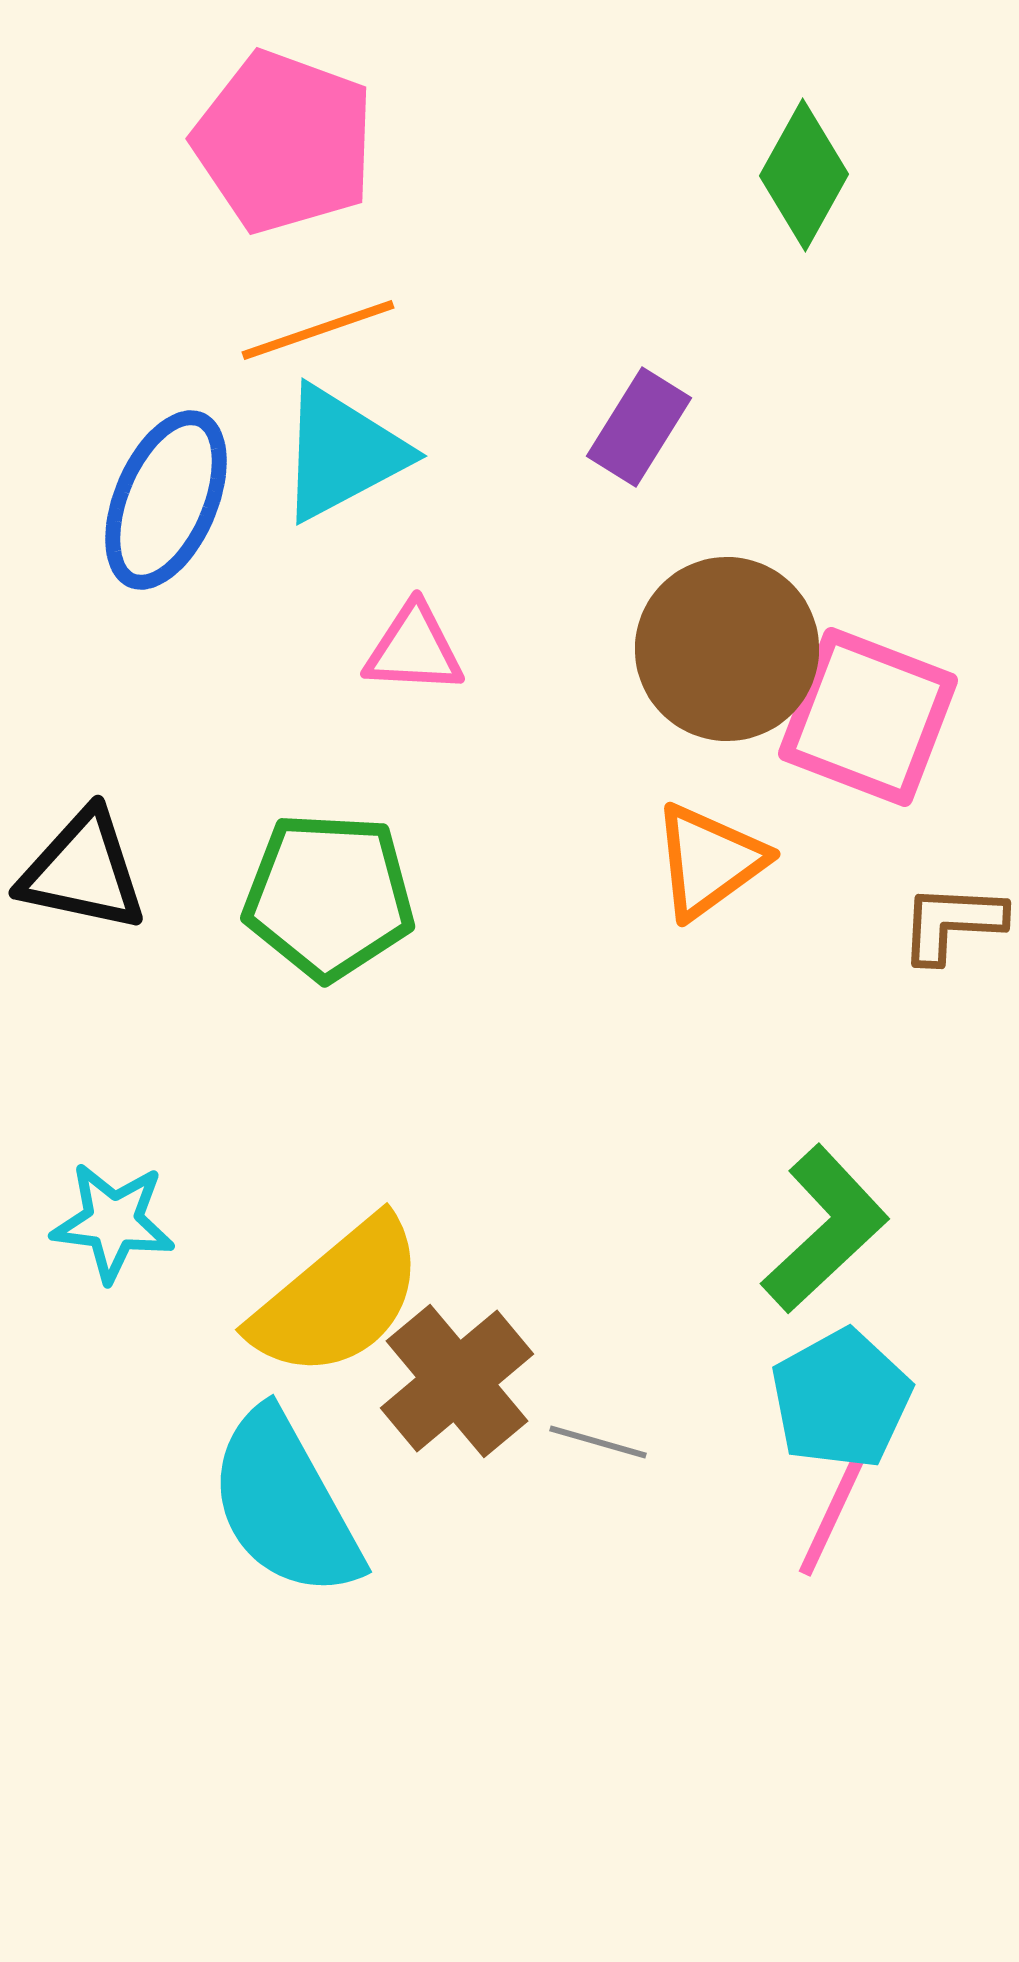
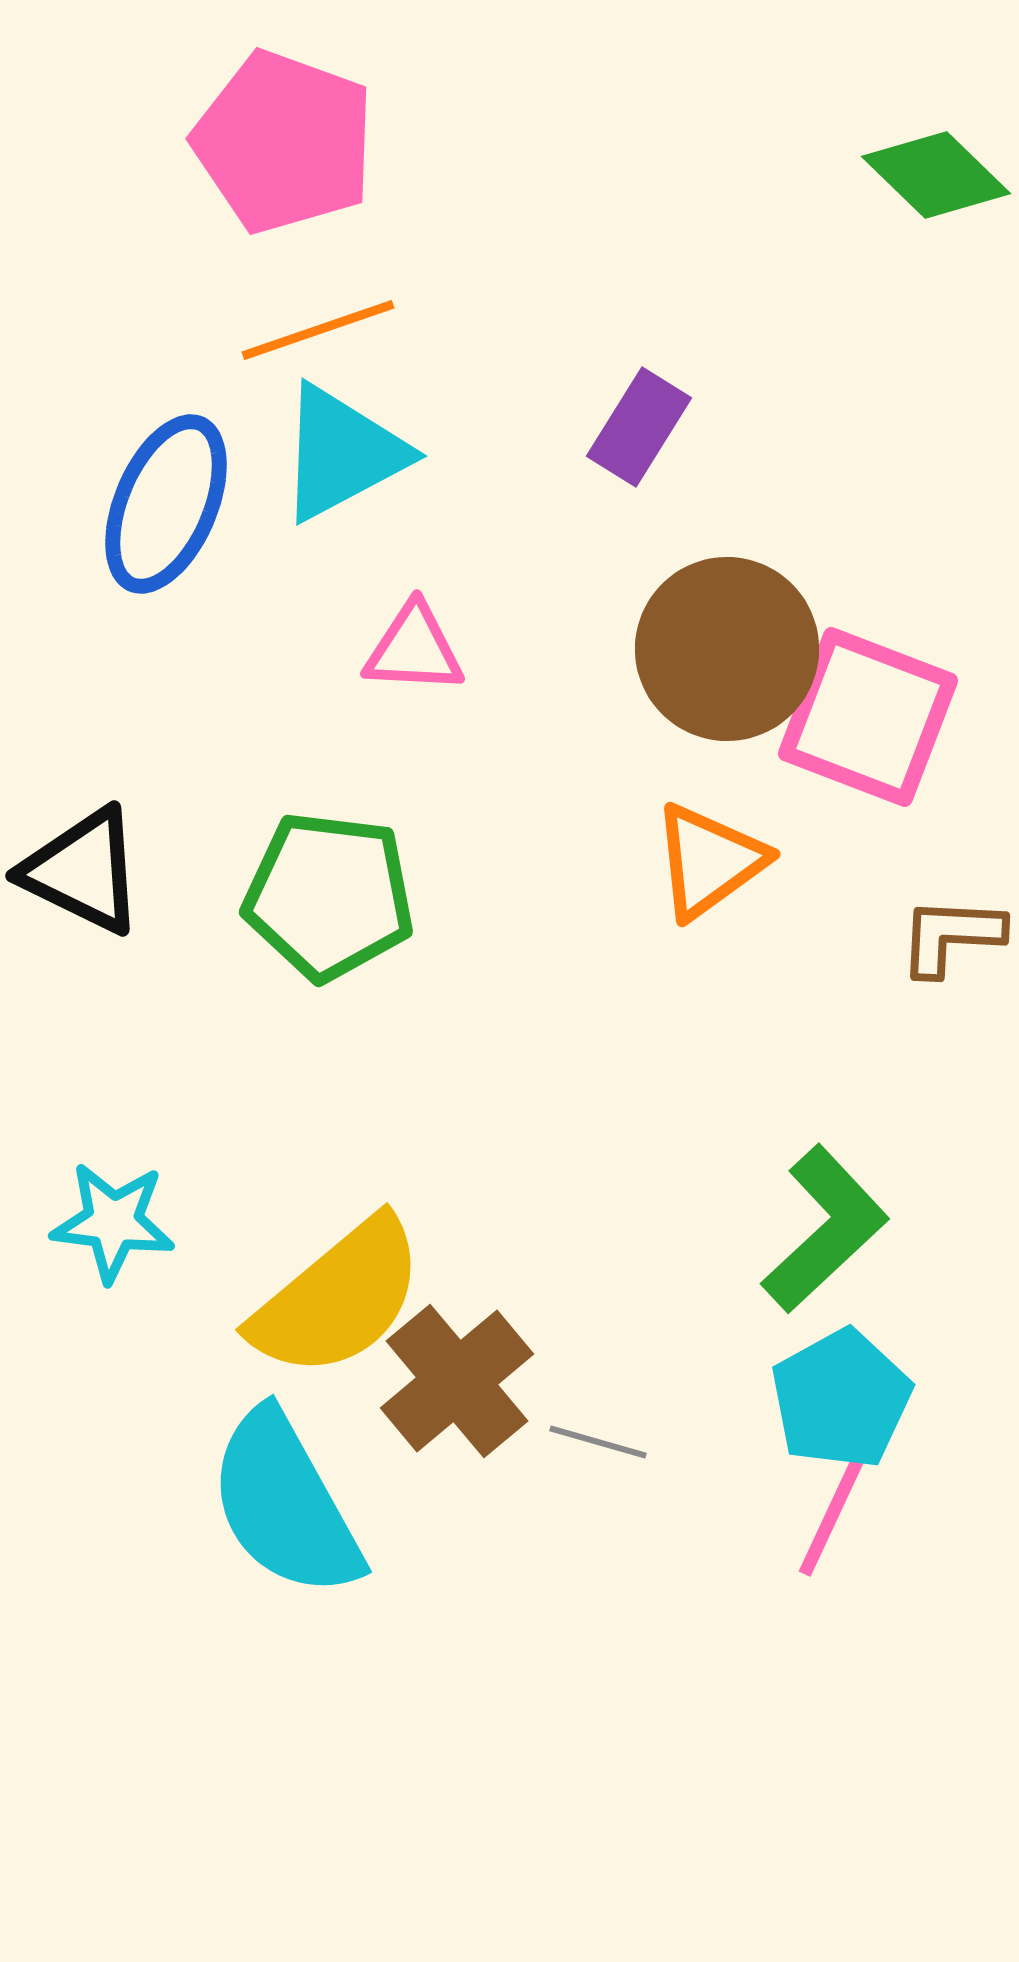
green diamond: moved 132 px right; rotated 75 degrees counterclockwise
blue ellipse: moved 4 px down
black triangle: rotated 14 degrees clockwise
green pentagon: rotated 4 degrees clockwise
brown L-shape: moved 1 px left, 13 px down
